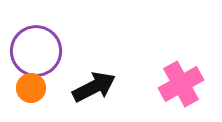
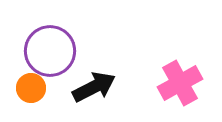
purple circle: moved 14 px right
pink cross: moved 1 px left, 1 px up
